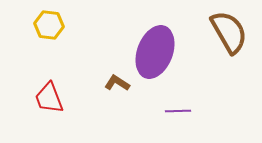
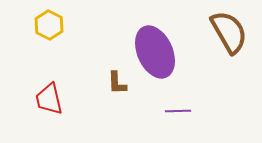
yellow hexagon: rotated 20 degrees clockwise
purple ellipse: rotated 45 degrees counterclockwise
brown L-shape: rotated 125 degrees counterclockwise
red trapezoid: moved 1 px down; rotated 8 degrees clockwise
